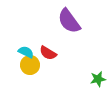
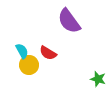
cyan semicircle: moved 4 px left, 1 px up; rotated 35 degrees clockwise
yellow circle: moved 1 px left
green star: rotated 28 degrees clockwise
